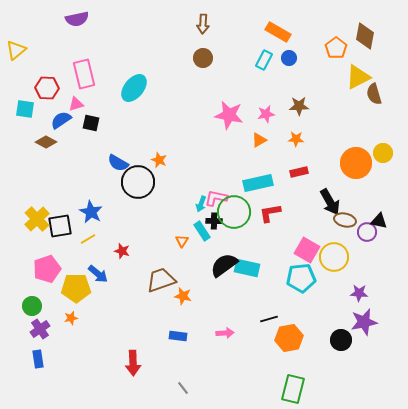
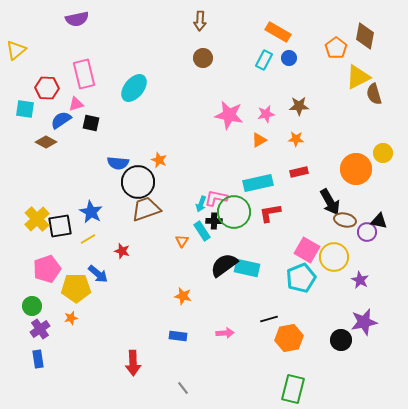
brown arrow at (203, 24): moved 3 px left, 3 px up
blue semicircle at (118, 163): rotated 25 degrees counterclockwise
orange circle at (356, 163): moved 6 px down
cyan pentagon at (301, 278): rotated 16 degrees counterclockwise
brown trapezoid at (161, 280): moved 15 px left, 71 px up
purple star at (359, 293): moved 1 px right, 13 px up; rotated 24 degrees clockwise
